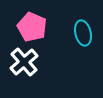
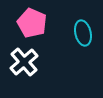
pink pentagon: moved 4 px up
